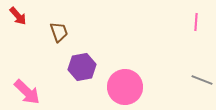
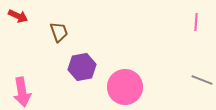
red arrow: rotated 24 degrees counterclockwise
pink arrow: moved 5 px left; rotated 36 degrees clockwise
